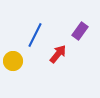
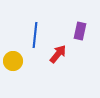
purple rectangle: rotated 24 degrees counterclockwise
blue line: rotated 20 degrees counterclockwise
